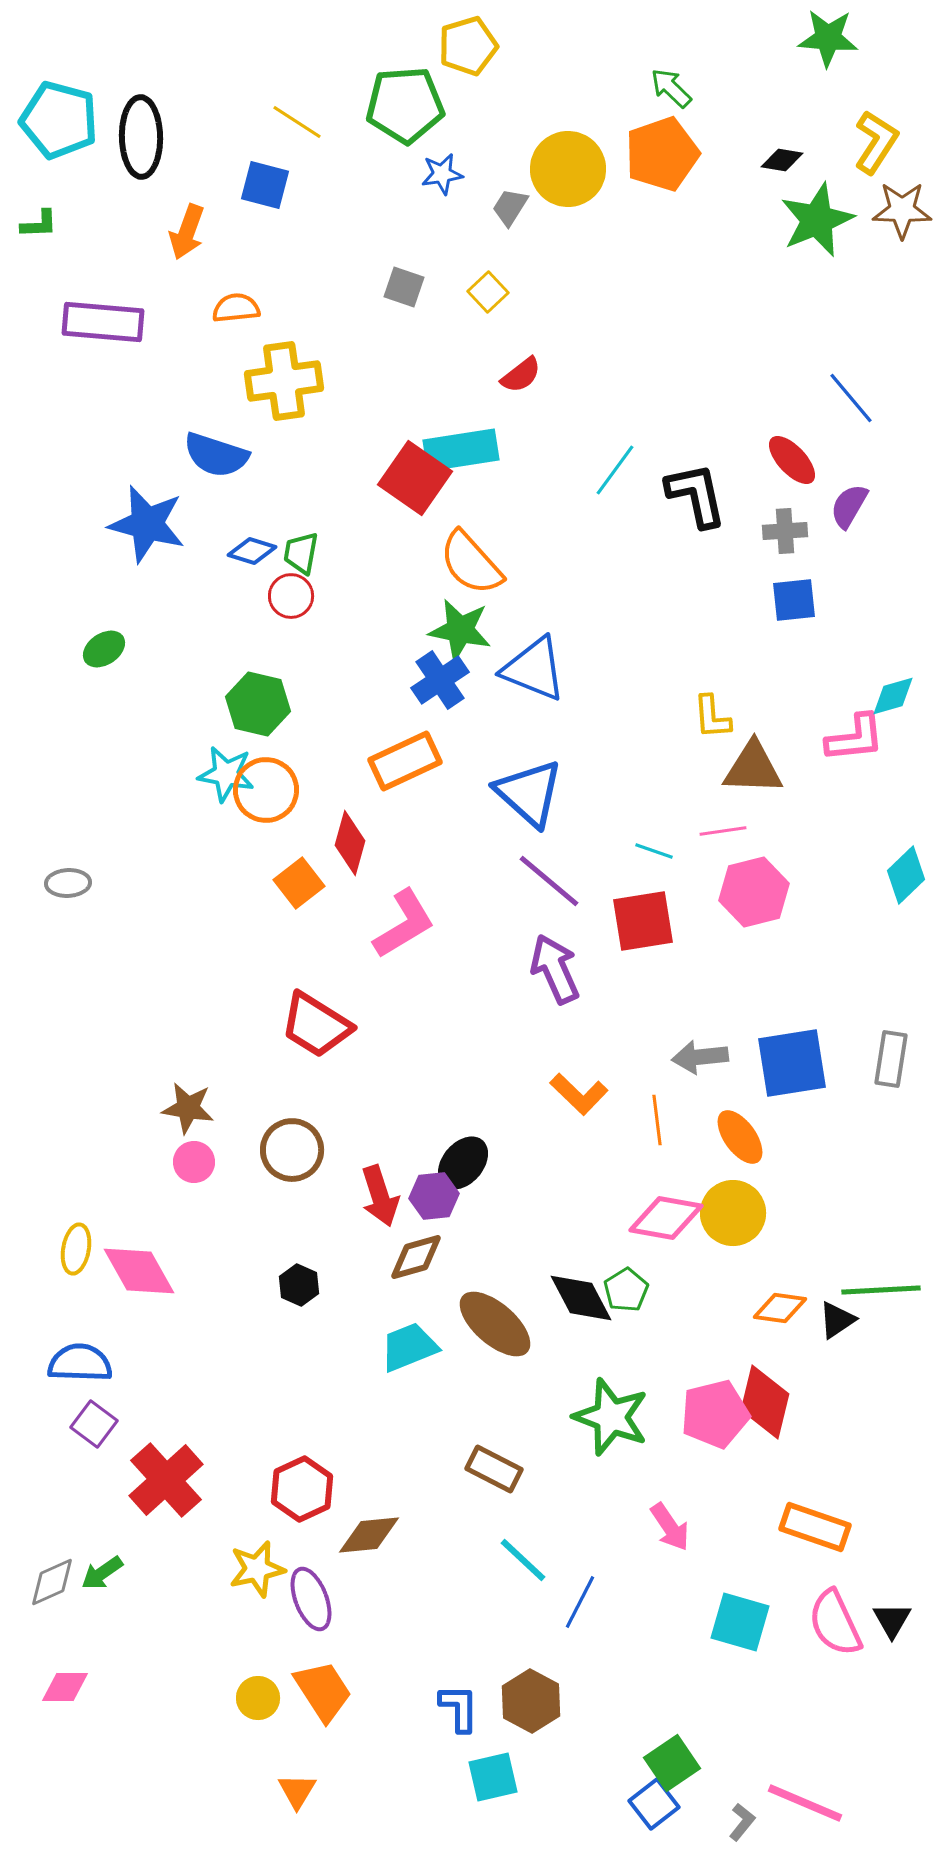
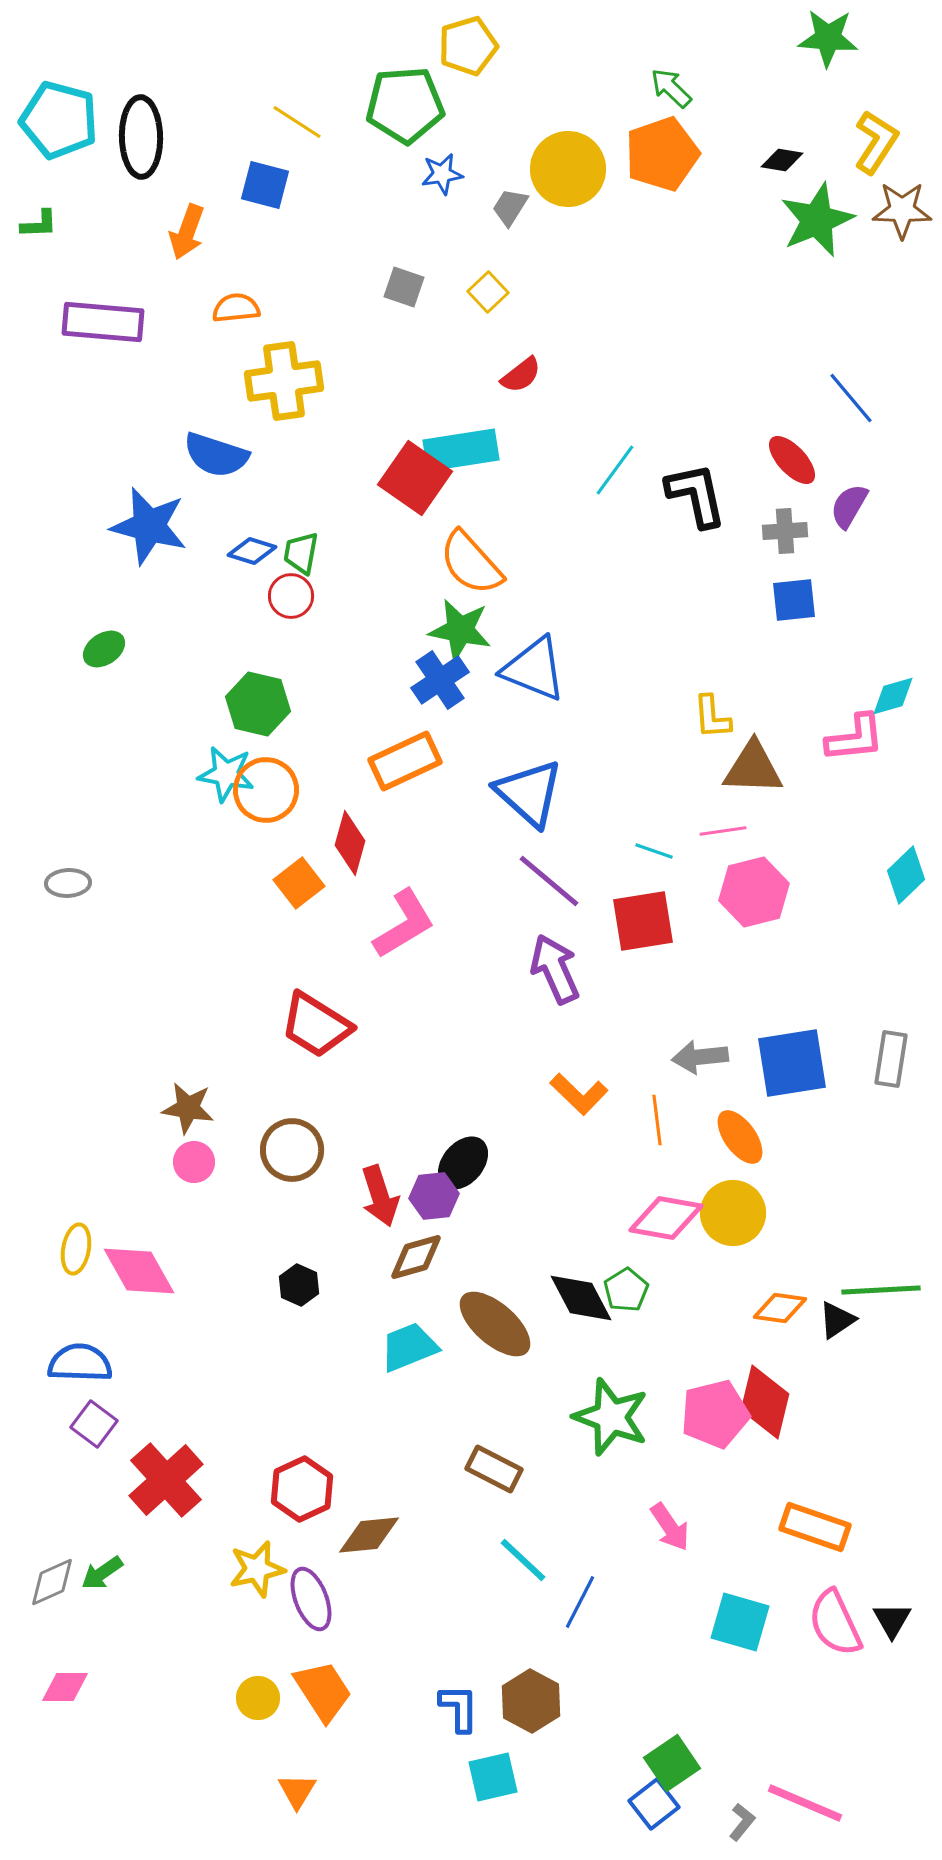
blue star at (147, 524): moved 2 px right, 2 px down
